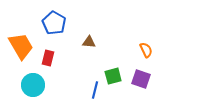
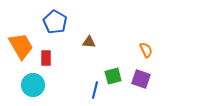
blue pentagon: moved 1 px right, 1 px up
red rectangle: moved 2 px left; rotated 14 degrees counterclockwise
